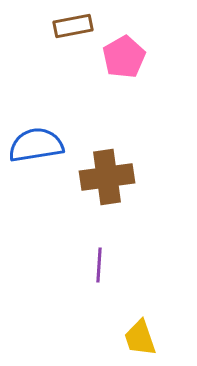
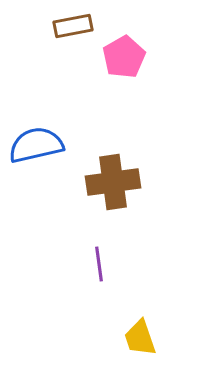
blue semicircle: rotated 4 degrees counterclockwise
brown cross: moved 6 px right, 5 px down
purple line: moved 1 px up; rotated 12 degrees counterclockwise
